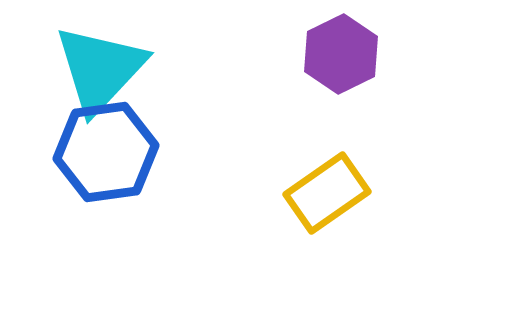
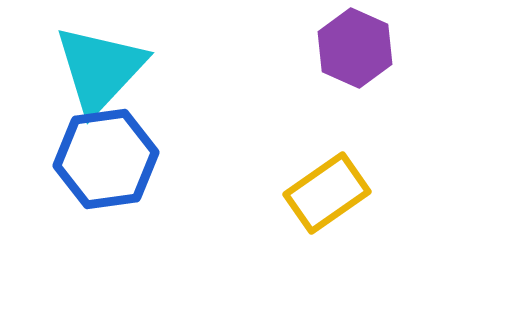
purple hexagon: moved 14 px right, 6 px up; rotated 10 degrees counterclockwise
blue hexagon: moved 7 px down
